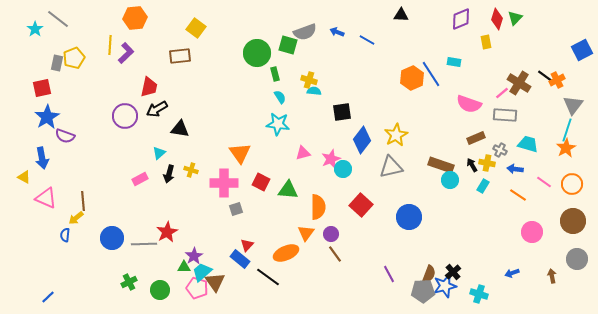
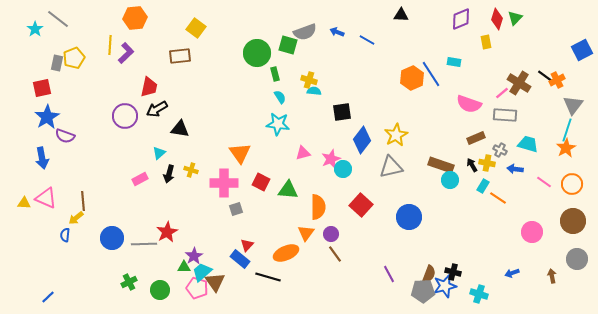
yellow triangle at (24, 177): moved 26 px down; rotated 24 degrees counterclockwise
orange line at (518, 195): moved 20 px left, 3 px down
black cross at (453, 272): rotated 35 degrees counterclockwise
black line at (268, 277): rotated 20 degrees counterclockwise
